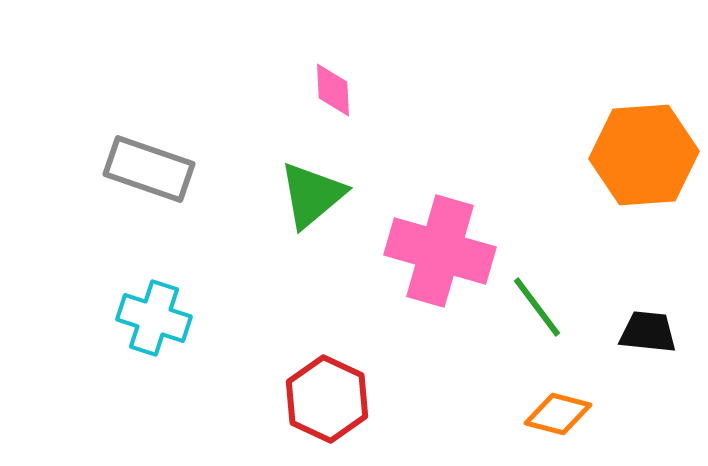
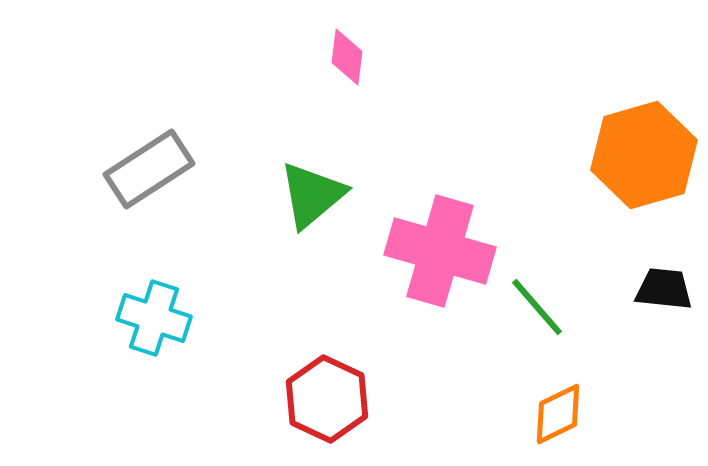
pink diamond: moved 14 px right, 33 px up; rotated 10 degrees clockwise
orange hexagon: rotated 12 degrees counterclockwise
gray rectangle: rotated 52 degrees counterclockwise
green line: rotated 4 degrees counterclockwise
black trapezoid: moved 16 px right, 43 px up
orange diamond: rotated 40 degrees counterclockwise
